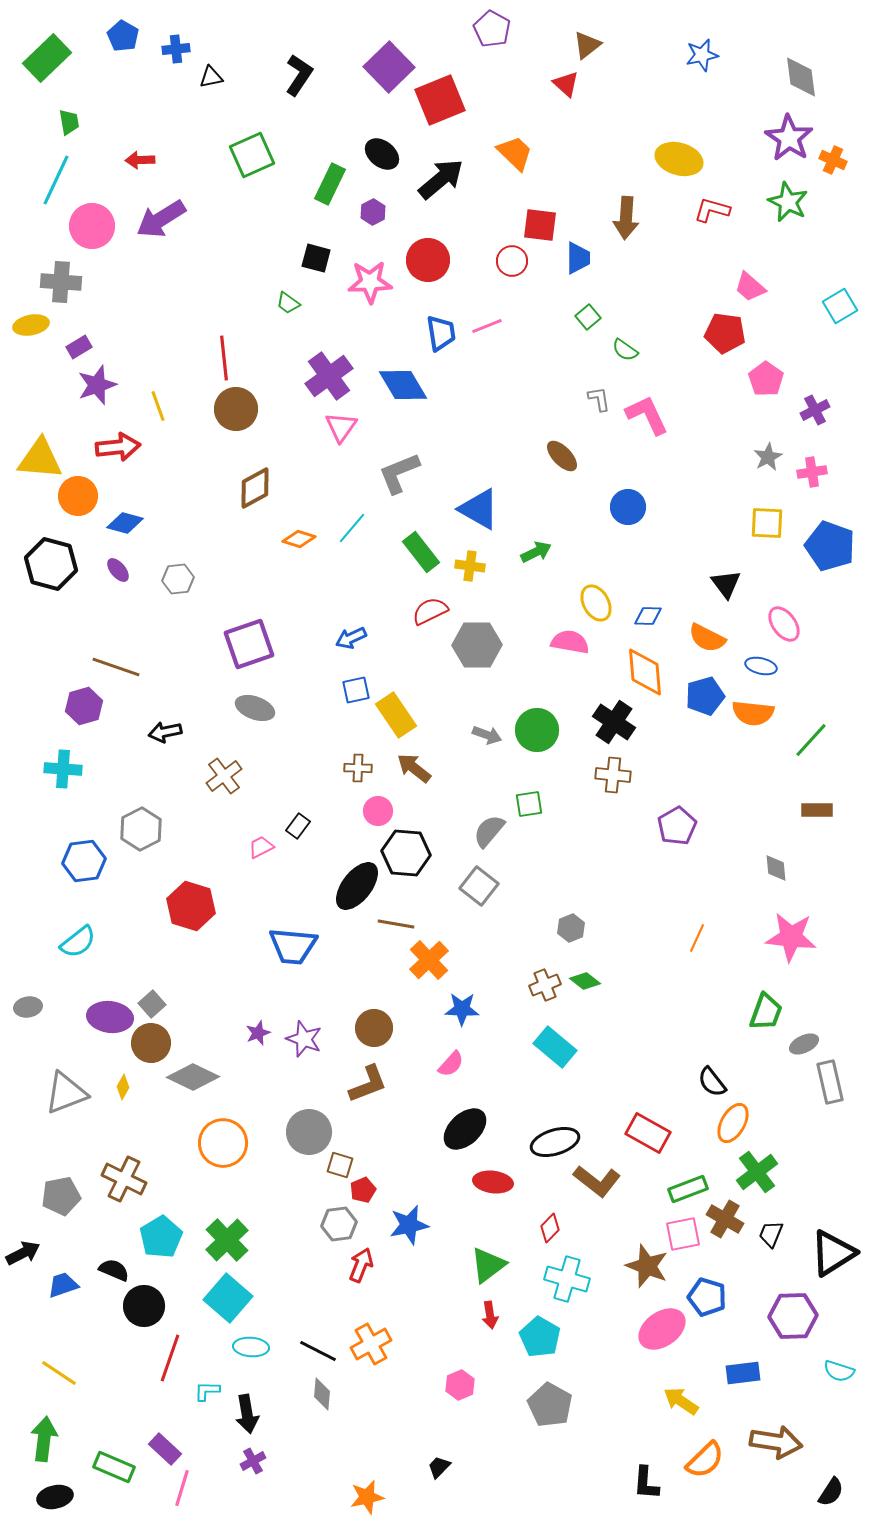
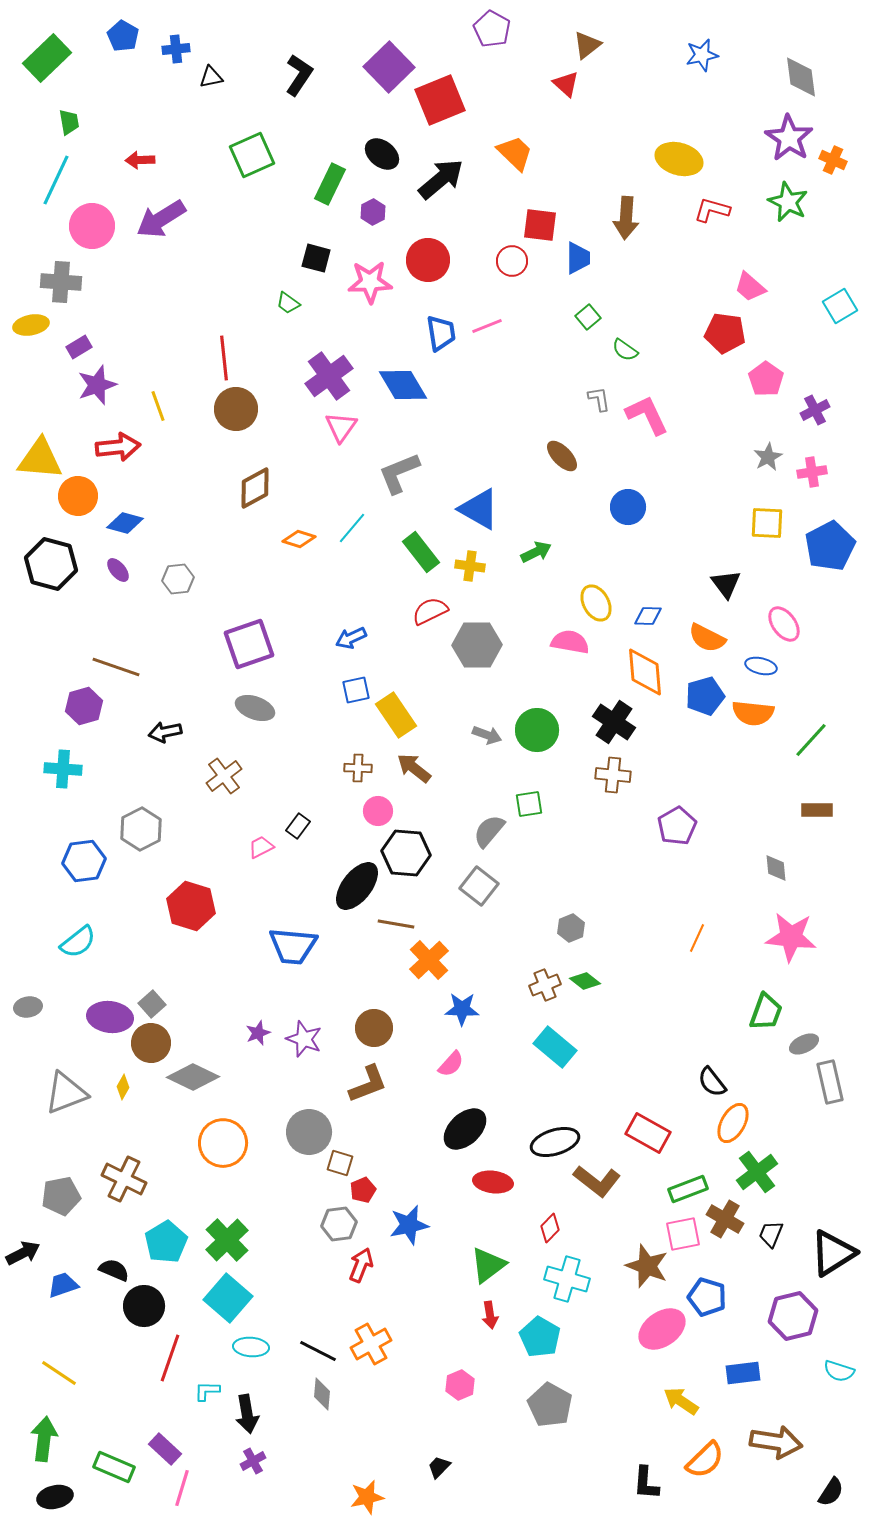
blue pentagon at (830, 546): rotated 24 degrees clockwise
brown square at (340, 1165): moved 2 px up
cyan pentagon at (161, 1237): moved 5 px right, 5 px down
purple hexagon at (793, 1316): rotated 12 degrees counterclockwise
